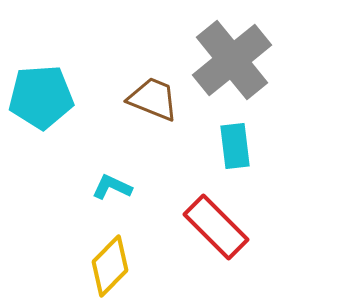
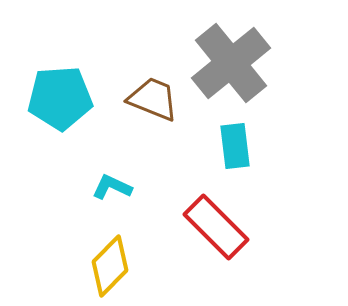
gray cross: moved 1 px left, 3 px down
cyan pentagon: moved 19 px right, 1 px down
